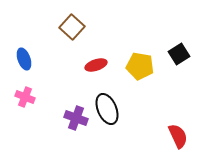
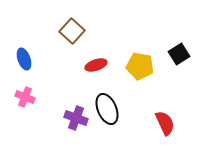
brown square: moved 4 px down
red semicircle: moved 13 px left, 13 px up
